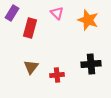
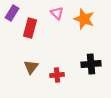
orange star: moved 4 px left, 1 px up
